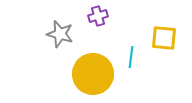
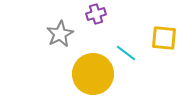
purple cross: moved 2 px left, 2 px up
gray star: rotated 28 degrees clockwise
cyan line: moved 5 px left, 4 px up; rotated 60 degrees counterclockwise
